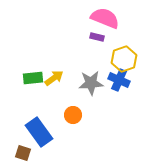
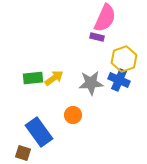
pink semicircle: rotated 92 degrees clockwise
